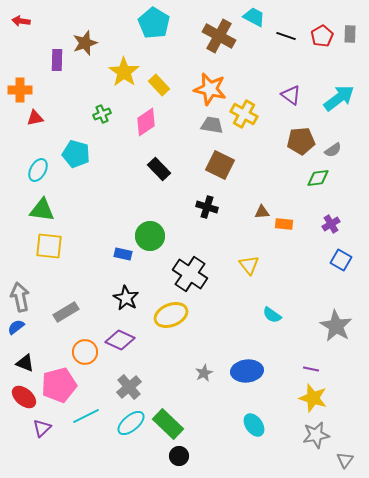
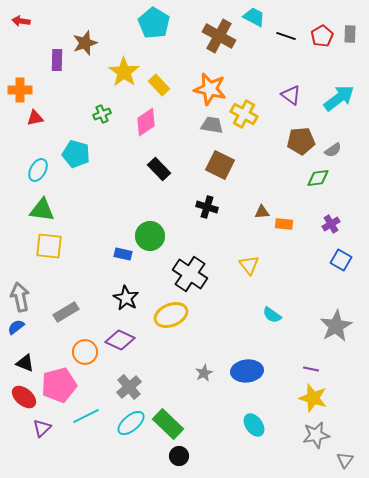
gray star at (336, 326): rotated 12 degrees clockwise
